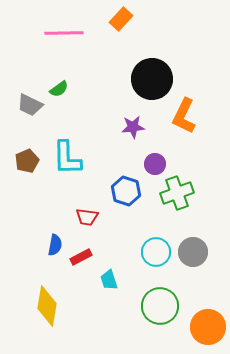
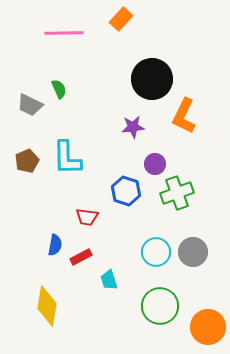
green semicircle: rotated 78 degrees counterclockwise
